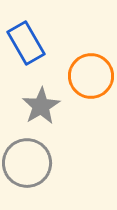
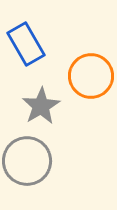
blue rectangle: moved 1 px down
gray circle: moved 2 px up
